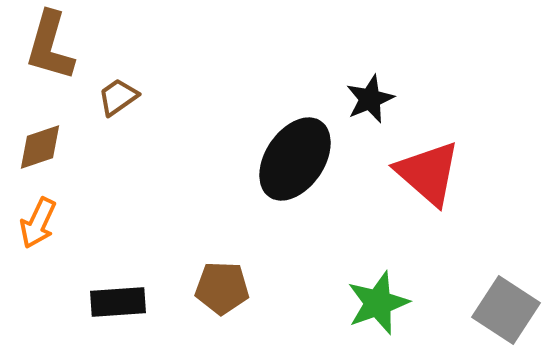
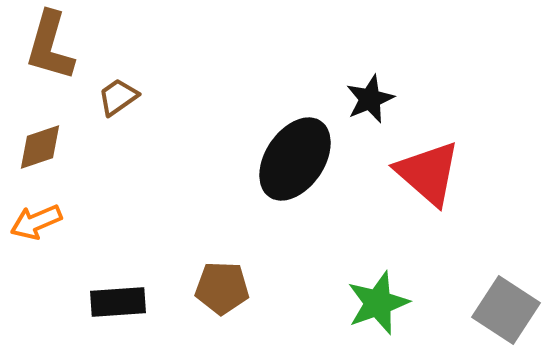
orange arrow: moved 2 px left, 1 px up; rotated 42 degrees clockwise
